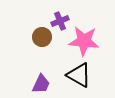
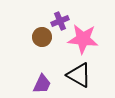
pink star: moved 1 px left, 2 px up
purple trapezoid: moved 1 px right
